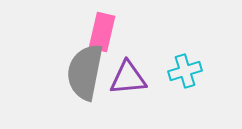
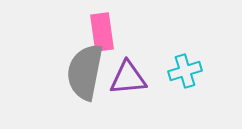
pink rectangle: rotated 21 degrees counterclockwise
